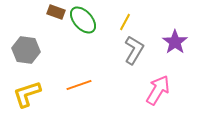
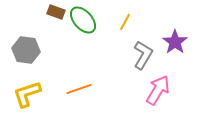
gray L-shape: moved 9 px right, 5 px down
orange line: moved 4 px down
